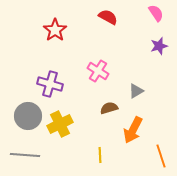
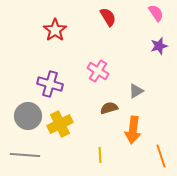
red semicircle: rotated 30 degrees clockwise
orange arrow: rotated 20 degrees counterclockwise
